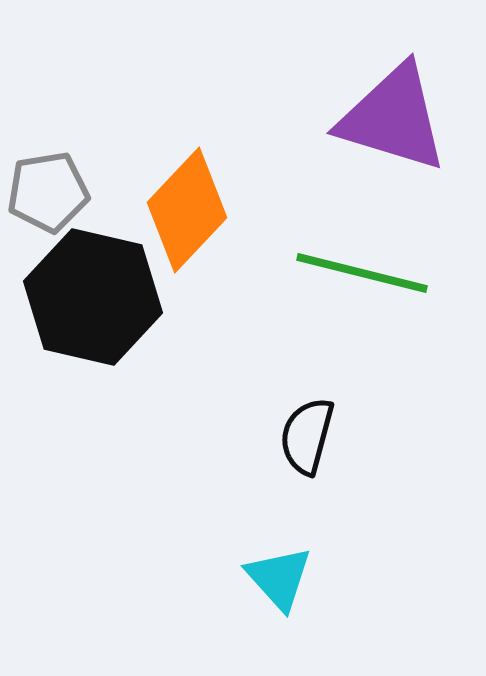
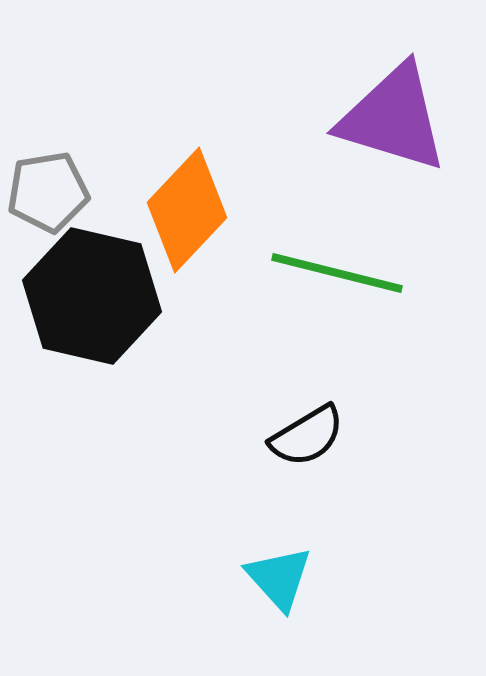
green line: moved 25 px left
black hexagon: moved 1 px left, 1 px up
black semicircle: rotated 136 degrees counterclockwise
